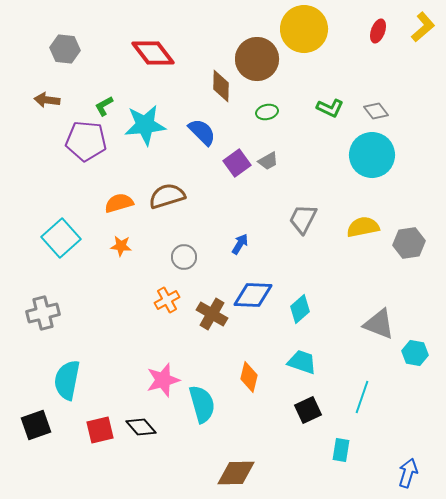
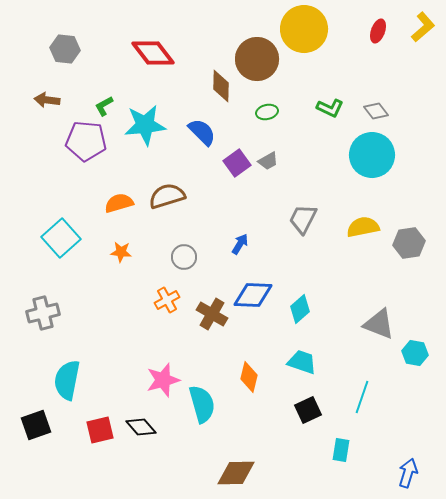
orange star at (121, 246): moved 6 px down
